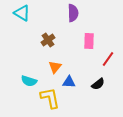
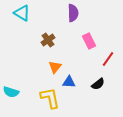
pink rectangle: rotated 28 degrees counterclockwise
cyan semicircle: moved 18 px left, 11 px down
